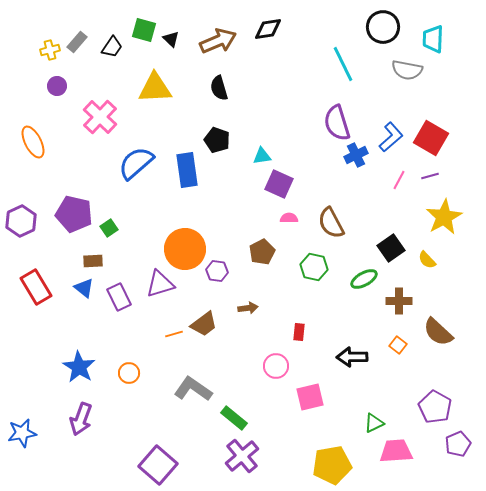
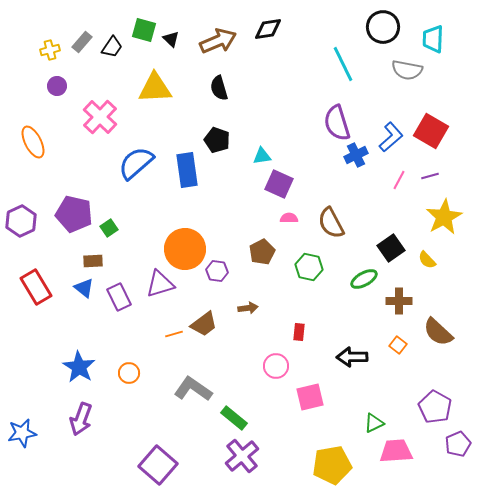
gray rectangle at (77, 42): moved 5 px right
red square at (431, 138): moved 7 px up
green hexagon at (314, 267): moved 5 px left
